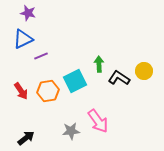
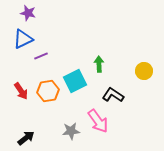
black L-shape: moved 6 px left, 17 px down
